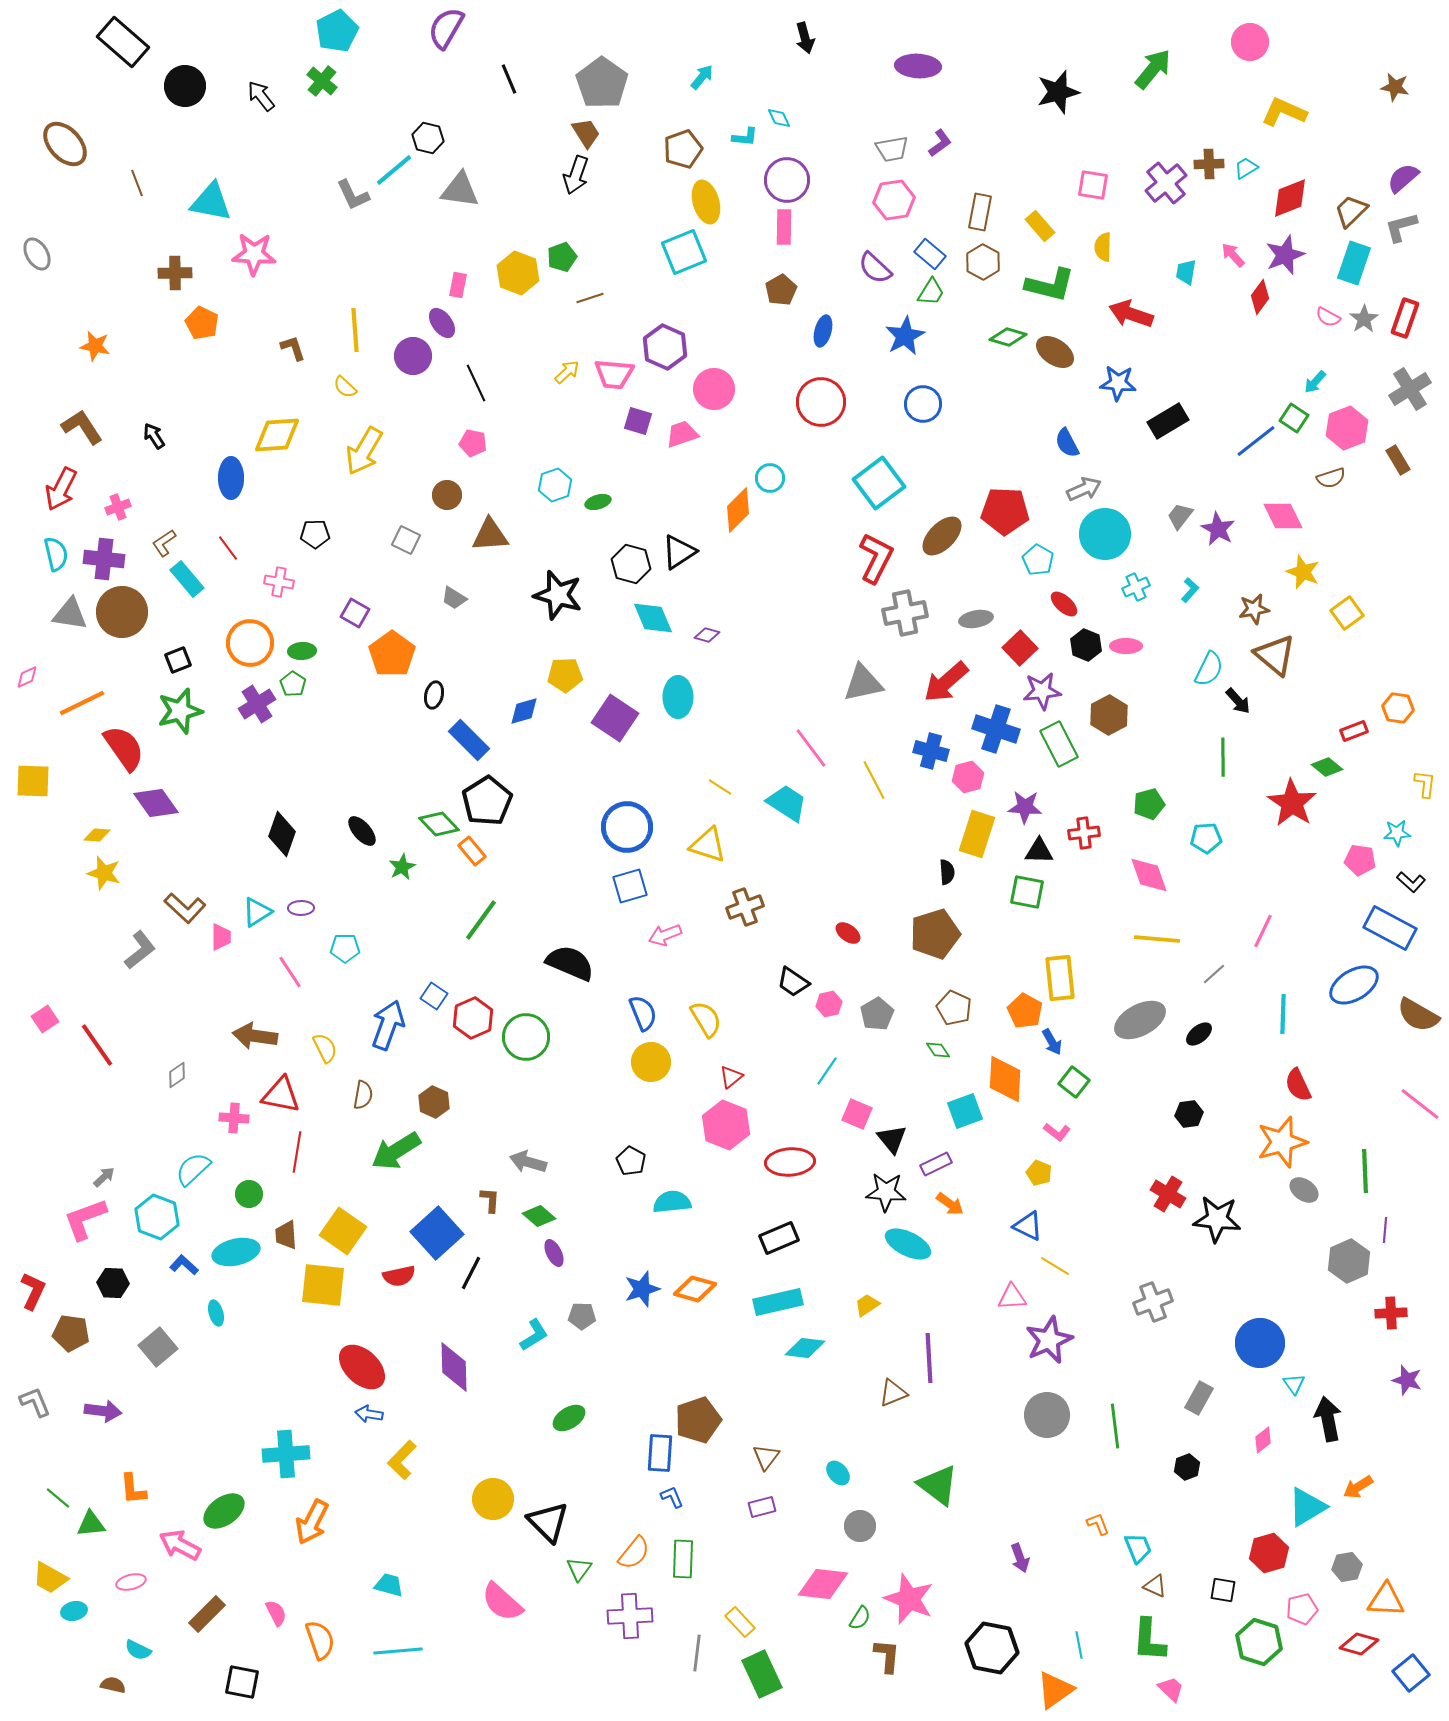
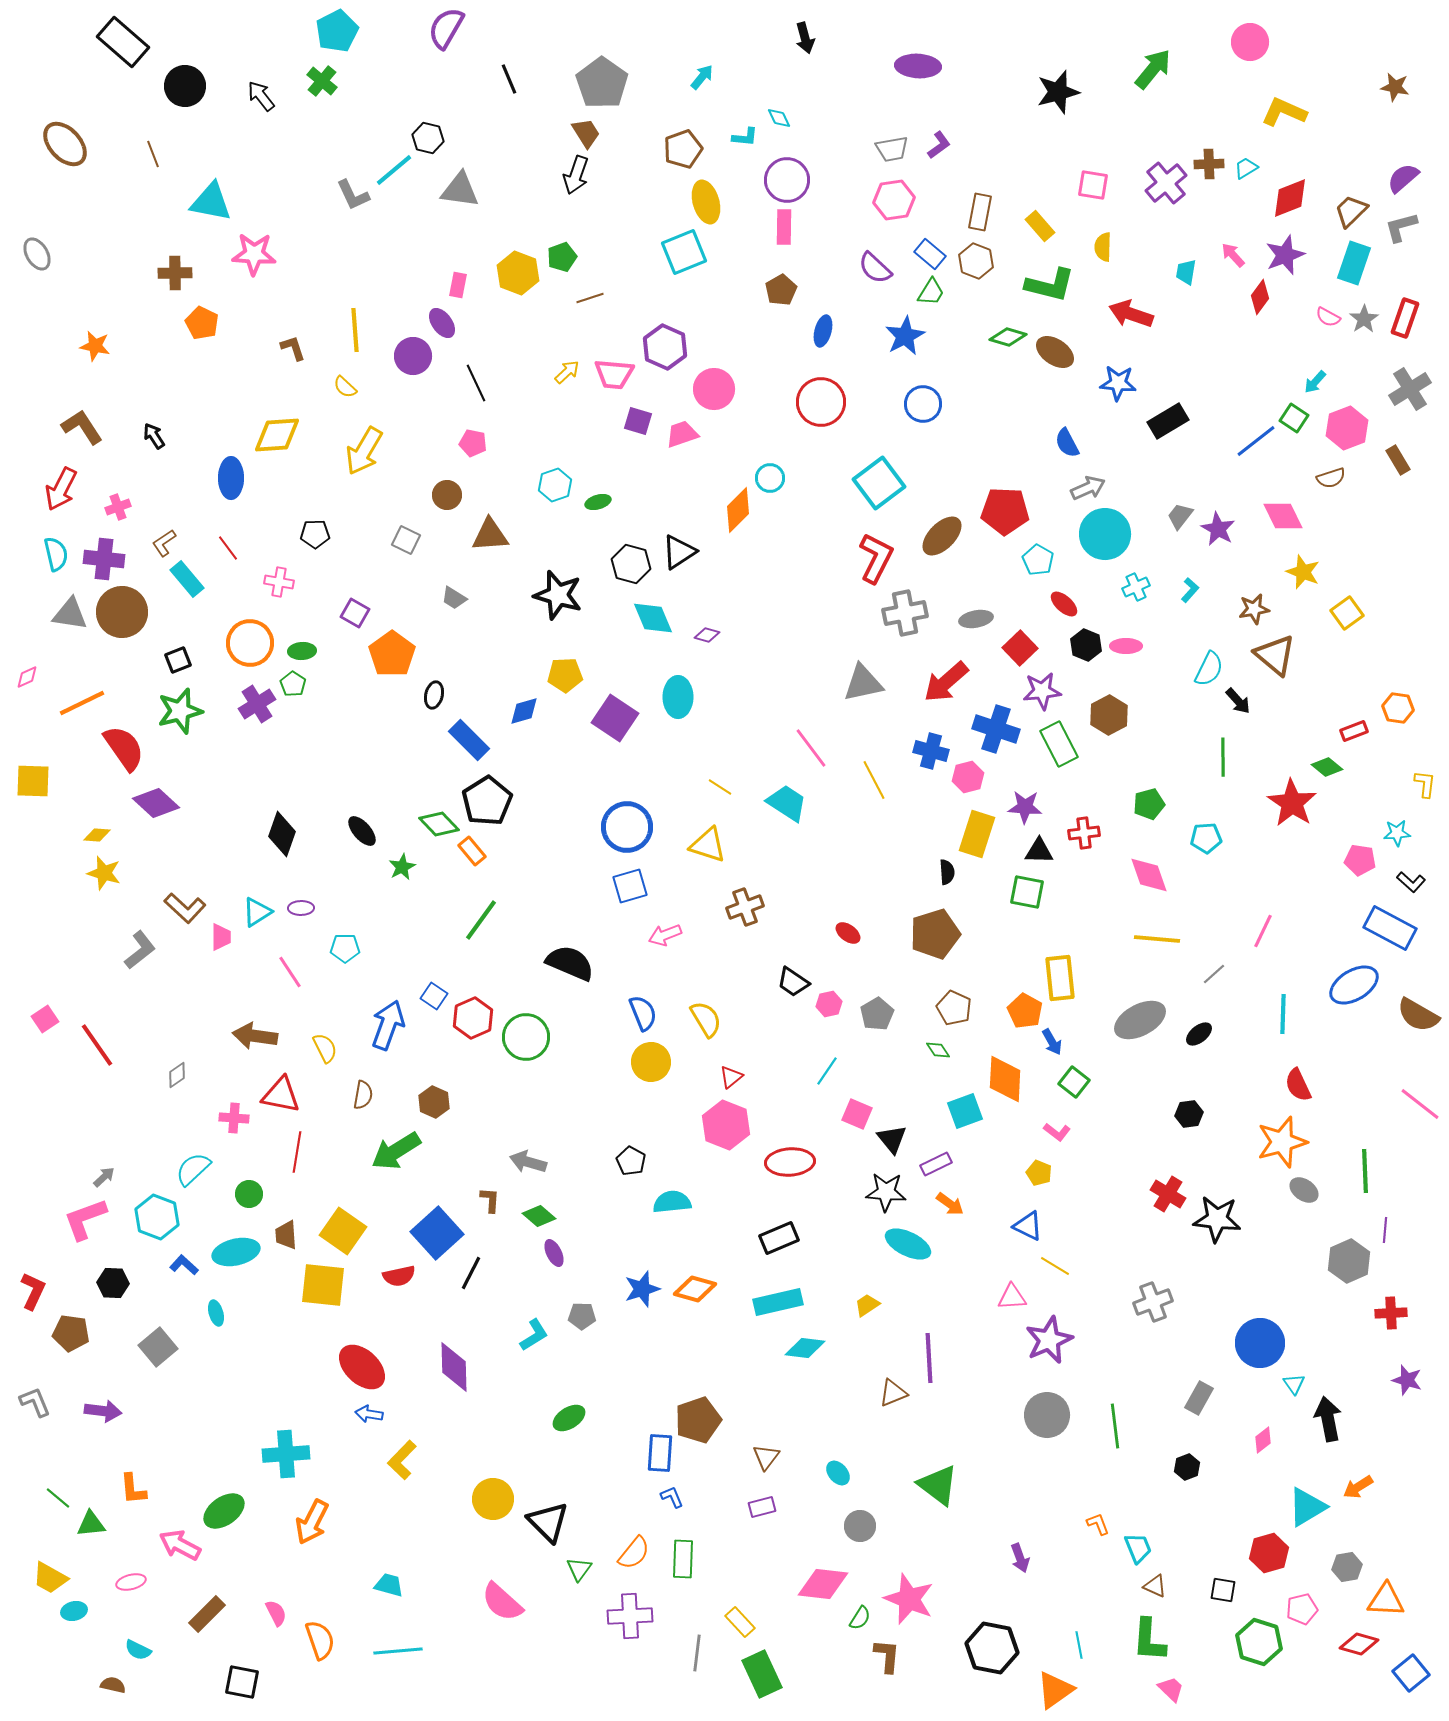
purple L-shape at (940, 143): moved 1 px left, 2 px down
brown line at (137, 183): moved 16 px right, 29 px up
brown hexagon at (983, 262): moved 7 px left, 1 px up; rotated 8 degrees counterclockwise
gray arrow at (1084, 489): moved 4 px right, 1 px up
purple diamond at (156, 803): rotated 12 degrees counterclockwise
